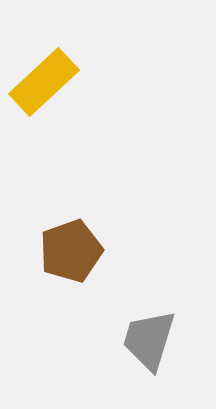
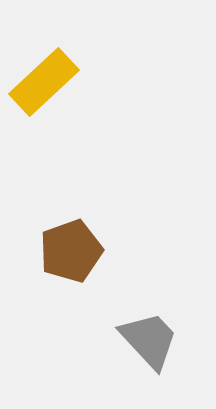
gray trapezoid: rotated 120 degrees clockwise
